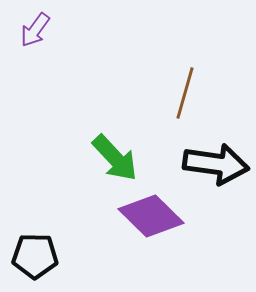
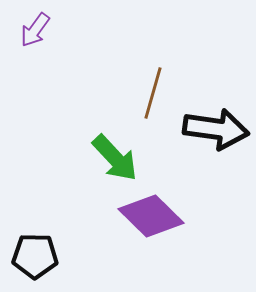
brown line: moved 32 px left
black arrow: moved 35 px up
